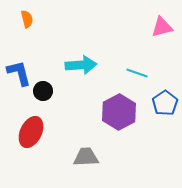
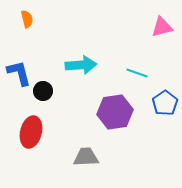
purple hexagon: moved 4 px left; rotated 20 degrees clockwise
red ellipse: rotated 12 degrees counterclockwise
